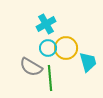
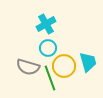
yellow circle: moved 2 px left, 18 px down
gray semicircle: moved 3 px left; rotated 15 degrees counterclockwise
green line: rotated 15 degrees counterclockwise
